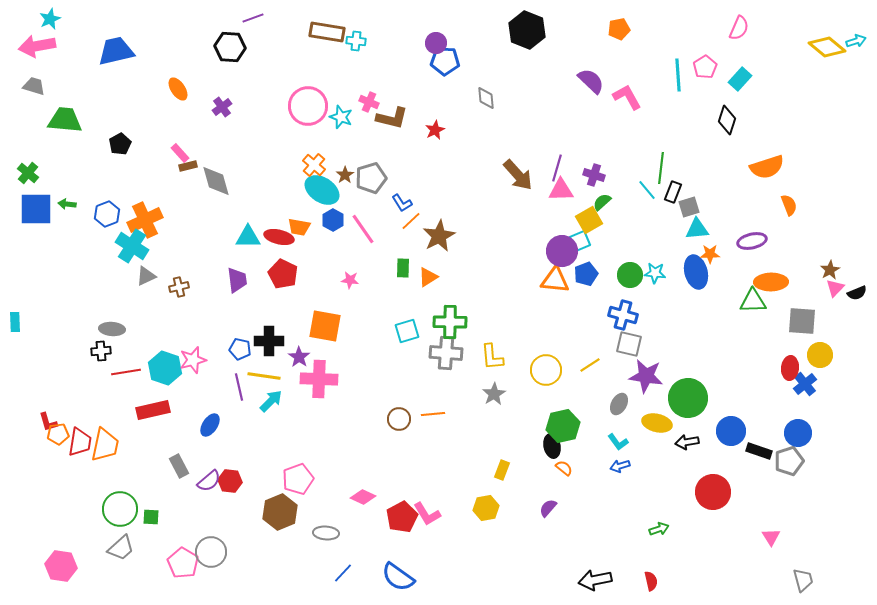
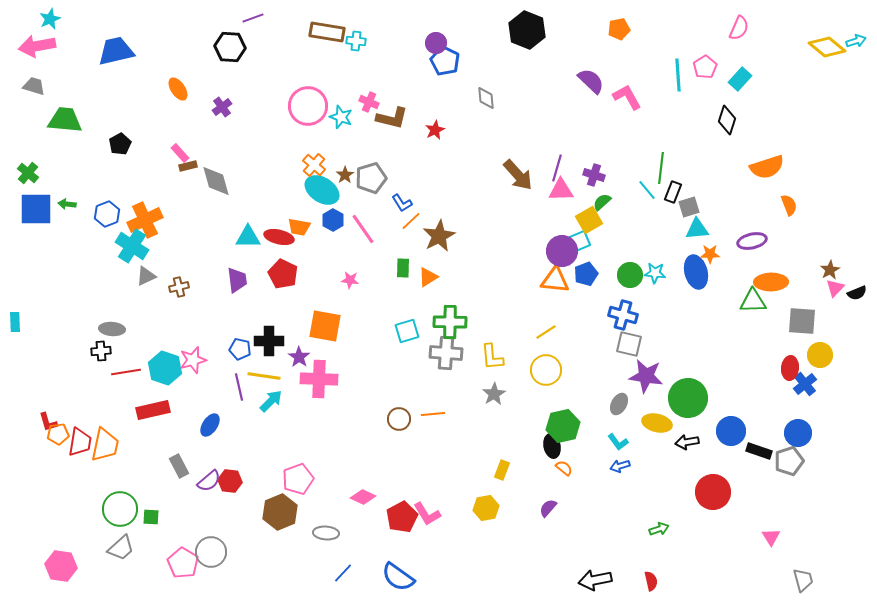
blue pentagon at (445, 61): rotated 24 degrees clockwise
yellow line at (590, 365): moved 44 px left, 33 px up
